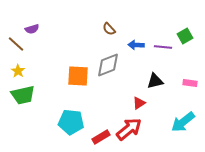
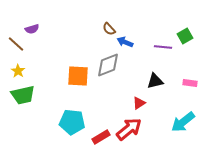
blue arrow: moved 11 px left, 3 px up; rotated 21 degrees clockwise
cyan pentagon: moved 1 px right
